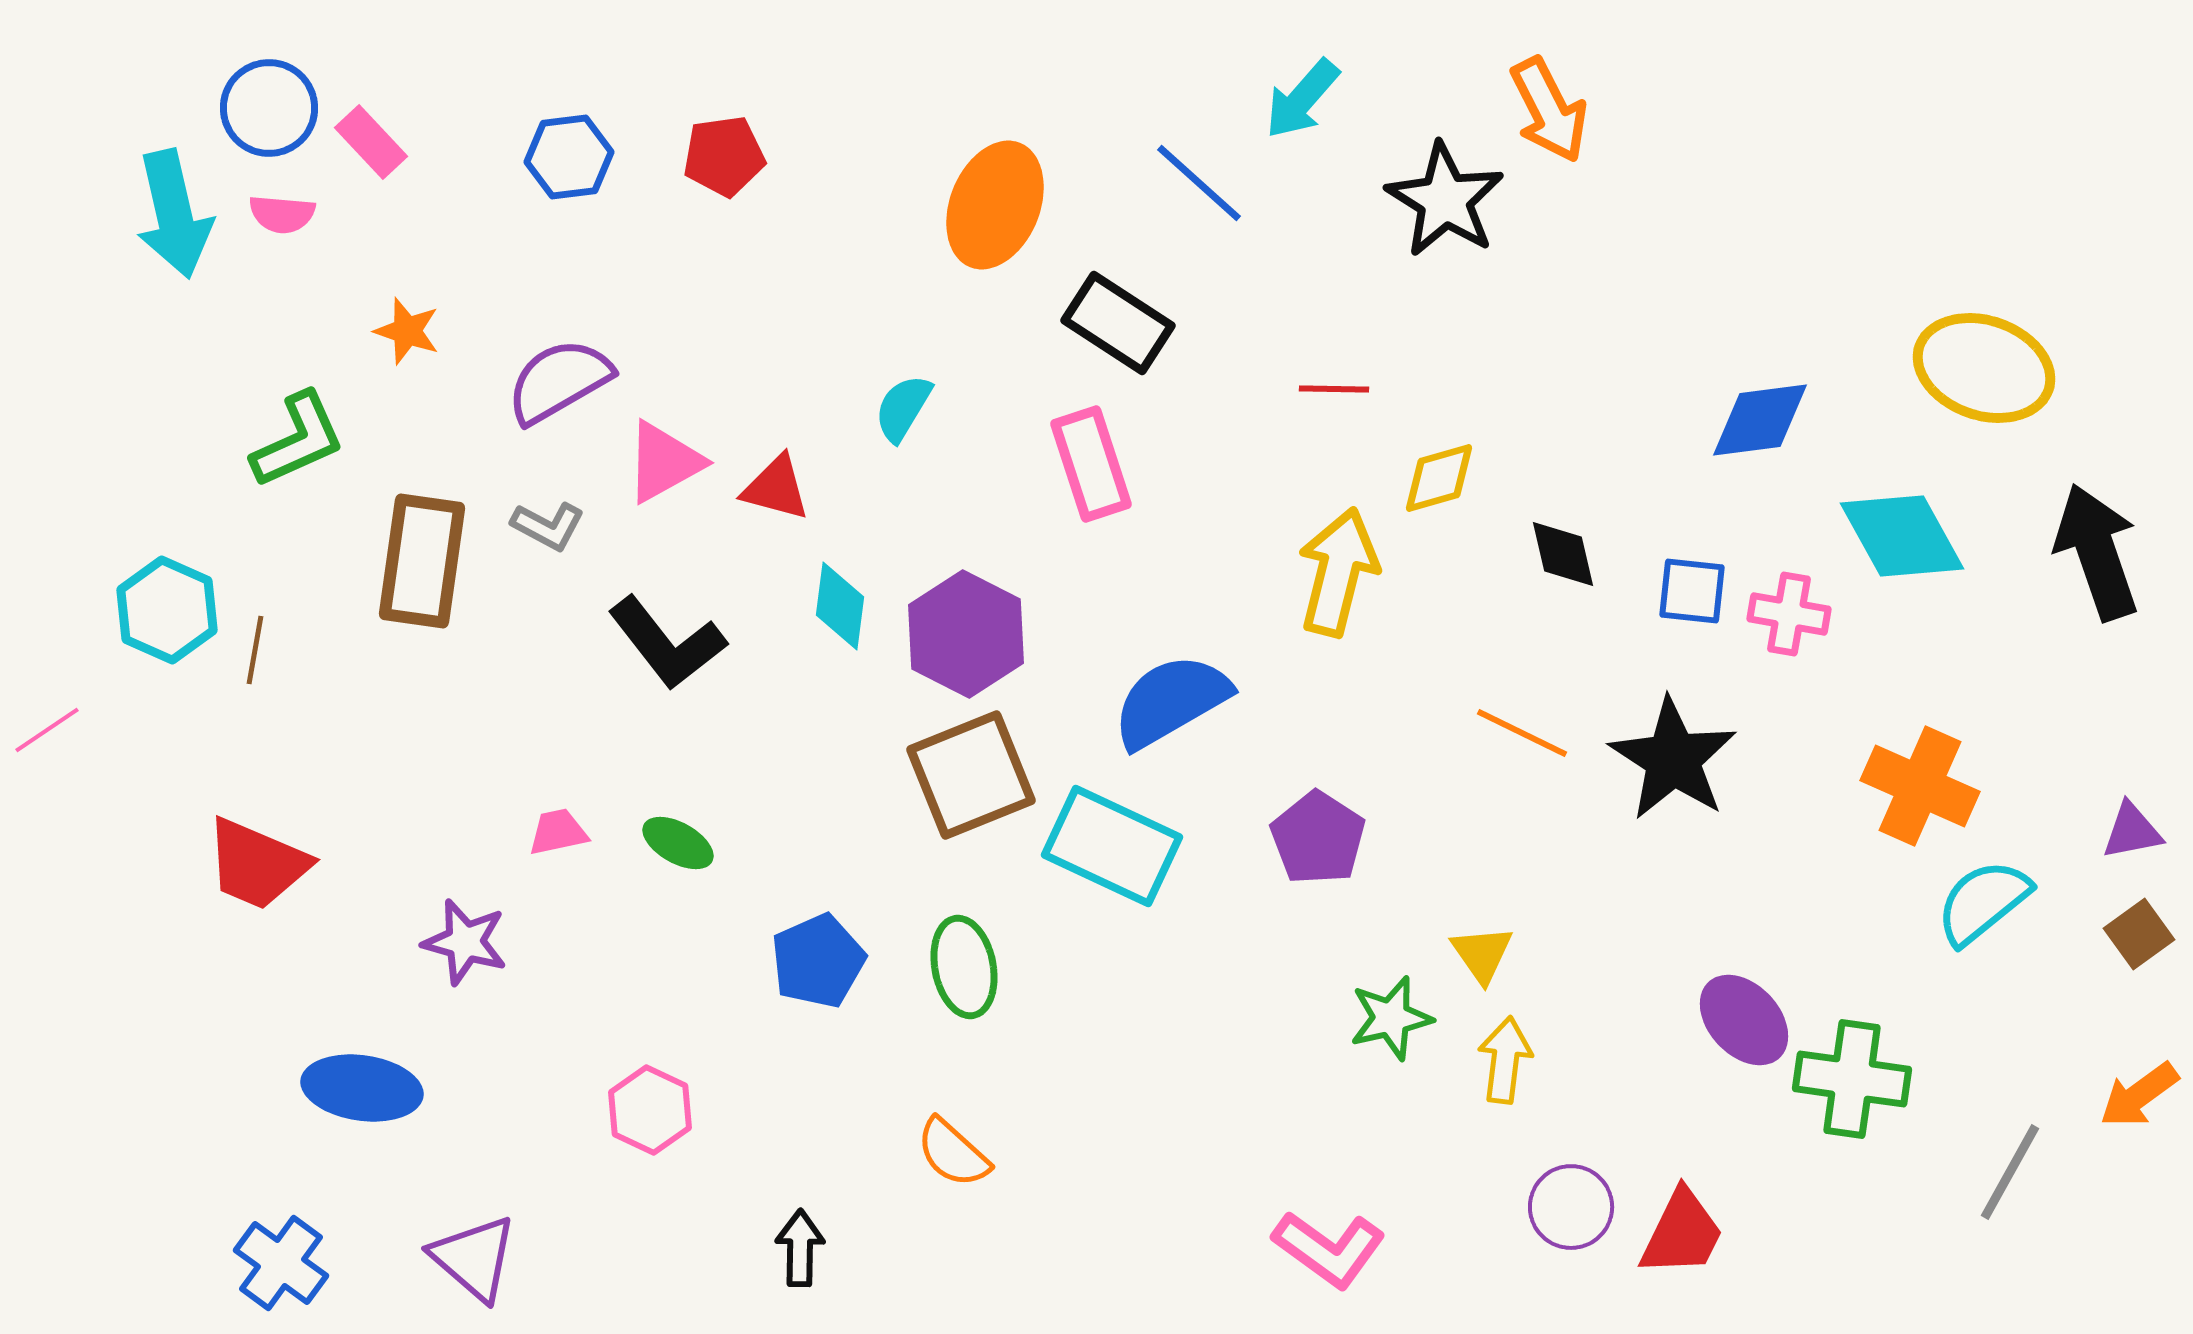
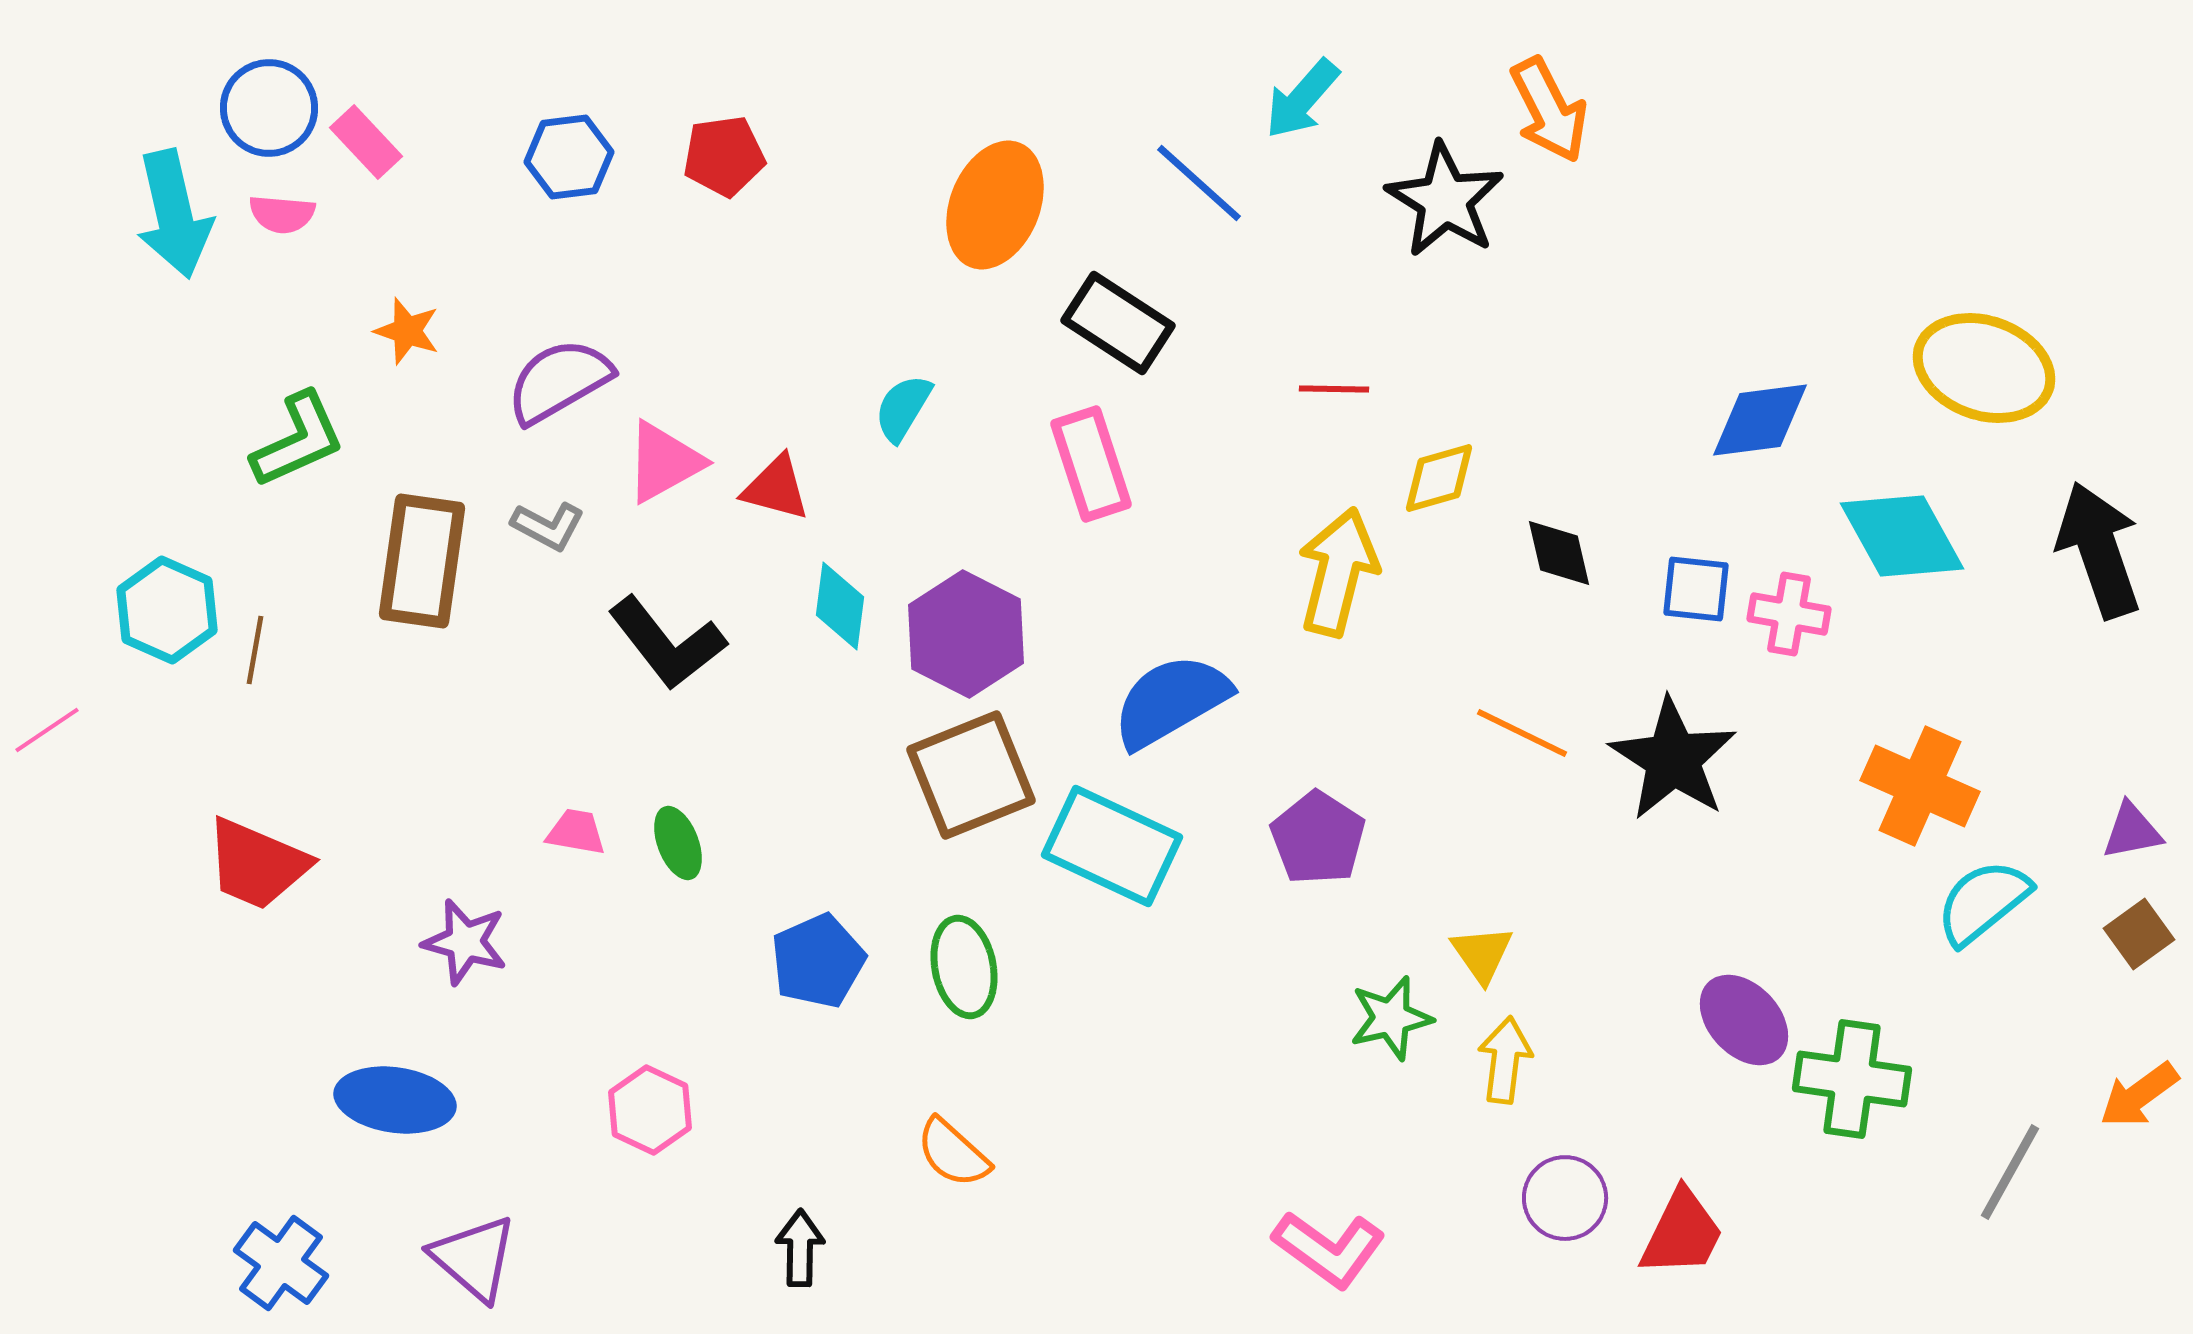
pink rectangle at (371, 142): moved 5 px left
black arrow at (2097, 552): moved 2 px right, 2 px up
black diamond at (1563, 554): moved 4 px left, 1 px up
blue square at (1692, 591): moved 4 px right, 2 px up
pink trapezoid at (558, 832): moved 18 px right; rotated 22 degrees clockwise
green ellipse at (678, 843): rotated 40 degrees clockwise
blue ellipse at (362, 1088): moved 33 px right, 12 px down
purple circle at (1571, 1207): moved 6 px left, 9 px up
